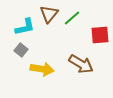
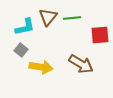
brown triangle: moved 1 px left, 3 px down
green line: rotated 36 degrees clockwise
yellow arrow: moved 1 px left, 2 px up
